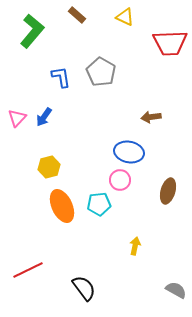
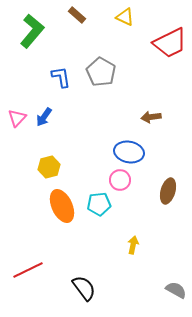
red trapezoid: rotated 24 degrees counterclockwise
yellow arrow: moved 2 px left, 1 px up
